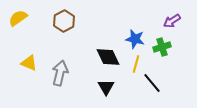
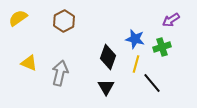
purple arrow: moved 1 px left, 1 px up
black diamond: rotated 45 degrees clockwise
